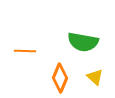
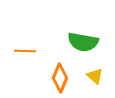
yellow triangle: moved 1 px up
